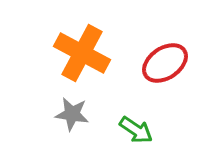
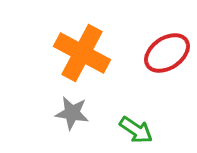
red ellipse: moved 2 px right, 10 px up
gray star: moved 1 px up
